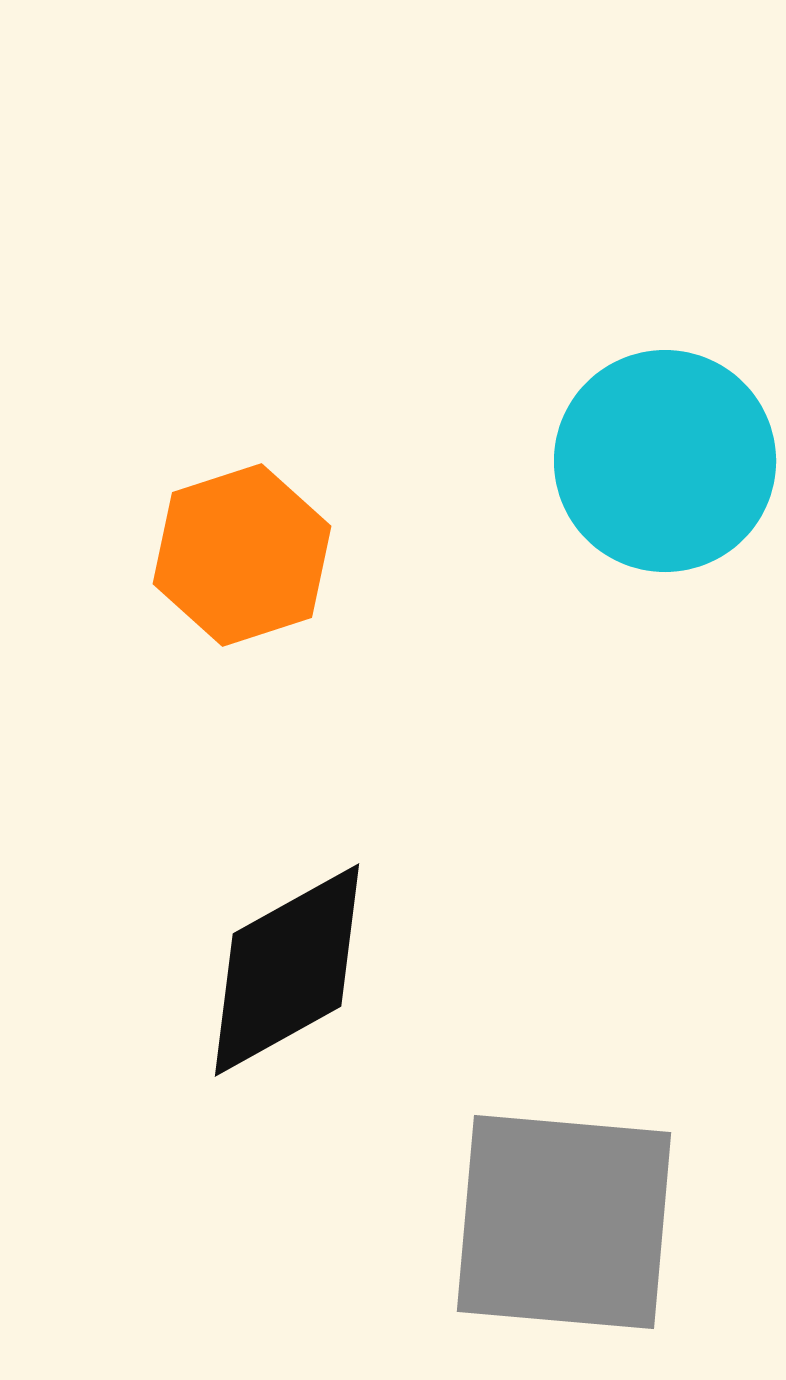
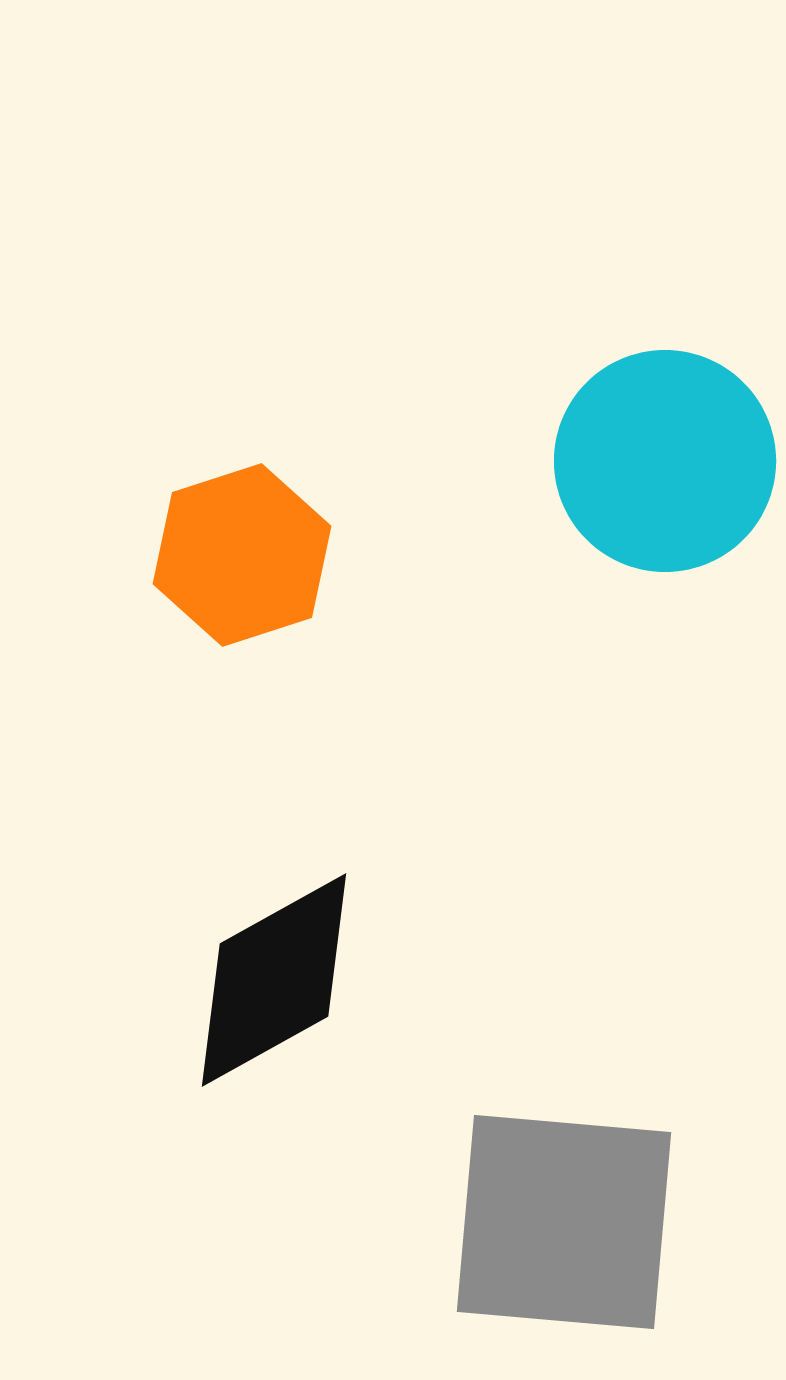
black diamond: moved 13 px left, 10 px down
